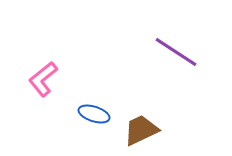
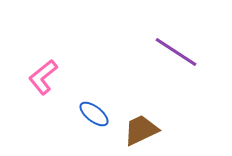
pink L-shape: moved 2 px up
blue ellipse: rotated 20 degrees clockwise
